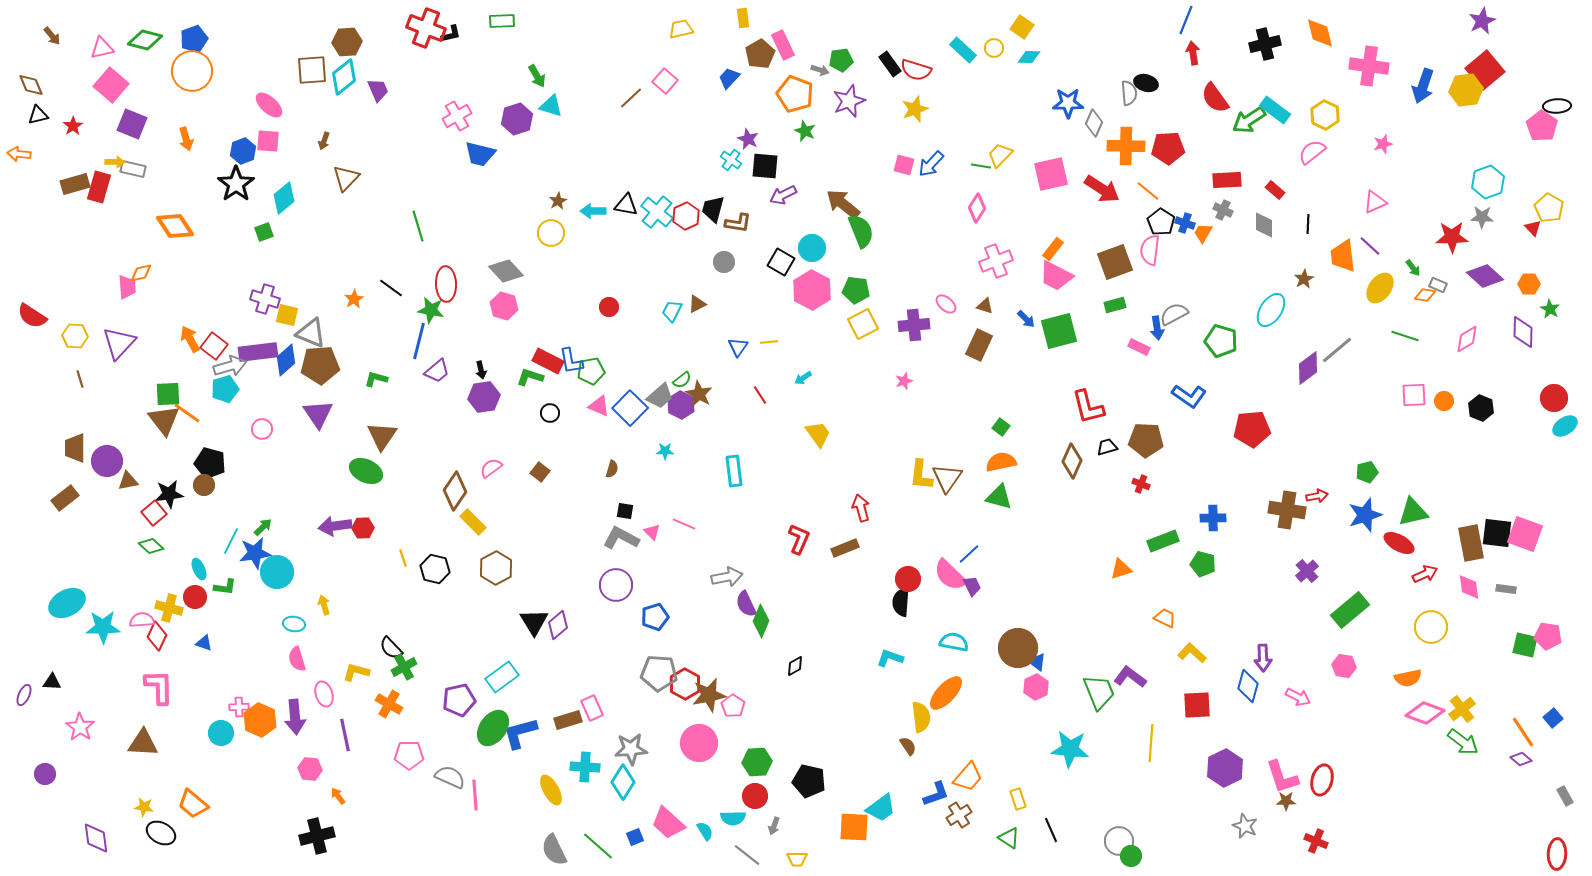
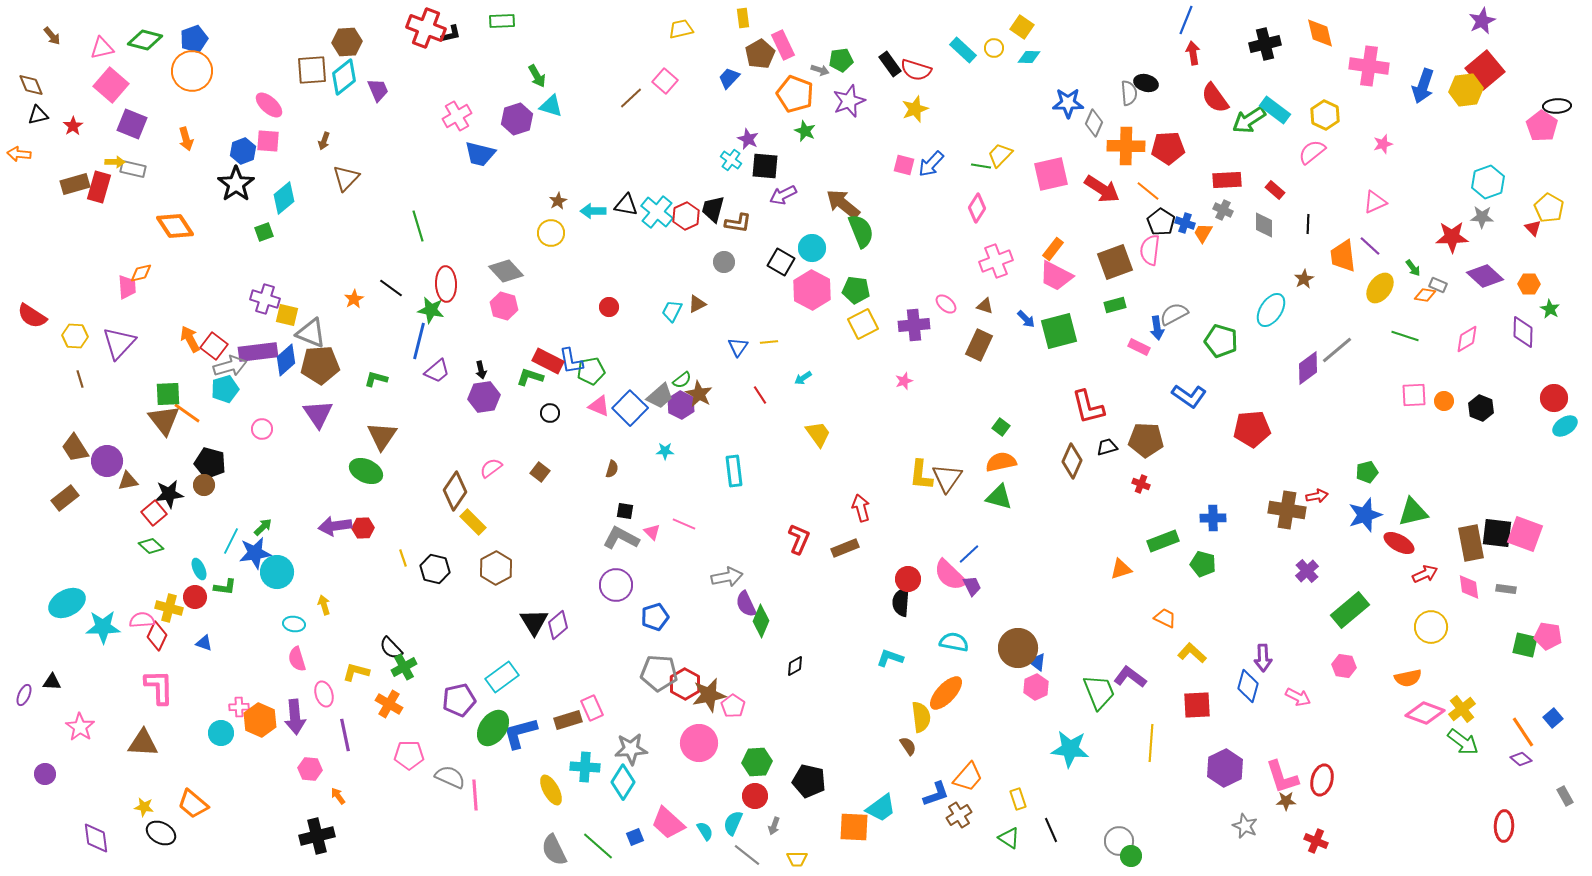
brown trapezoid at (75, 448): rotated 32 degrees counterclockwise
cyan semicircle at (733, 818): moved 5 px down; rotated 115 degrees clockwise
red ellipse at (1557, 854): moved 53 px left, 28 px up
